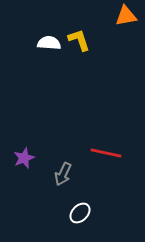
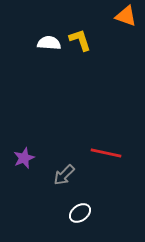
orange triangle: rotated 30 degrees clockwise
yellow L-shape: moved 1 px right
gray arrow: moved 1 px right, 1 px down; rotated 20 degrees clockwise
white ellipse: rotated 10 degrees clockwise
